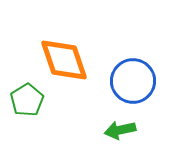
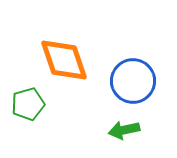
green pentagon: moved 1 px right, 4 px down; rotated 16 degrees clockwise
green arrow: moved 4 px right
